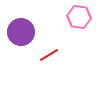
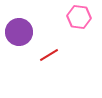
purple circle: moved 2 px left
